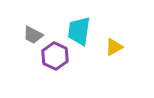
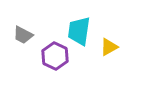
gray trapezoid: moved 10 px left
yellow triangle: moved 5 px left
